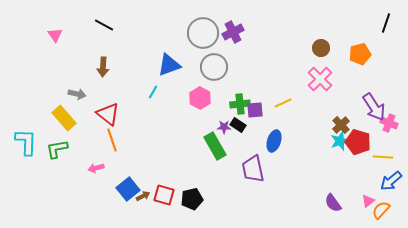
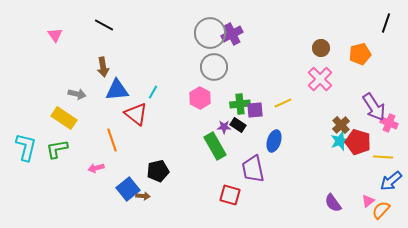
purple cross at (233, 32): moved 1 px left, 2 px down
gray circle at (203, 33): moved 7 px right
blue triangle at (169, 65): moved 52 px left, 25 px down; rotated 15 degrees clockwise
brown arrow at (103, 67): rotated 12 degrees counterclockwise
red triangle at (108, 114): moved 28 px right
yellow rectangle at (64, 118): rotated 15 degrees counterclockwise
cyan L-shape at (26, 142): moved 5 px down; rotated 12 degrees clockwise
red square at (164, 195): moved 66 px right
brown arrow at (143, 196): rotated 32 degrees clockwise
black pentagon at (192, 199): moved 34 px left, 28 px up
